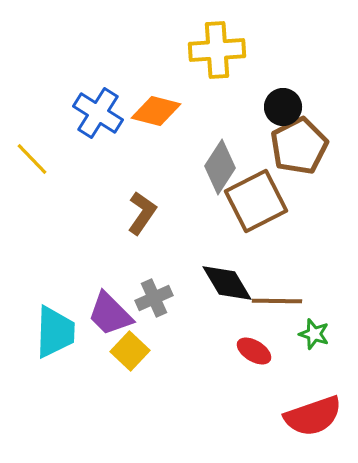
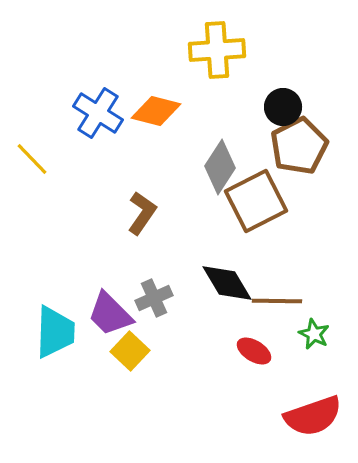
green star: rotated 8 degrees clockwise
